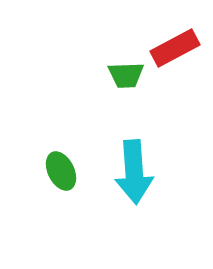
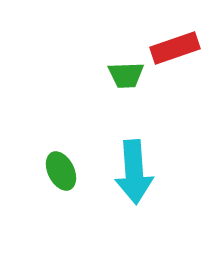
red rectangle: rotated 9 degrees clockwise
